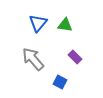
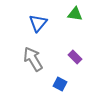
green triangle: moved 10 px right, 11 px up
gray arrow: rotated 10 degrees clockwise
blue square: moved 2 px down
